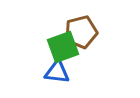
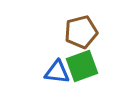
green square: moved 19 px right, 19 px down
